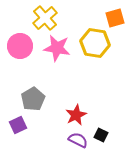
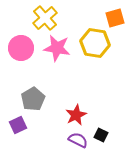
pink circle: moved 1 px right, 2 px down
